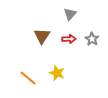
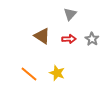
brown triangle: rotated 30 degrees counterclockwise
orange line: moved 1 px right, 4 px up
